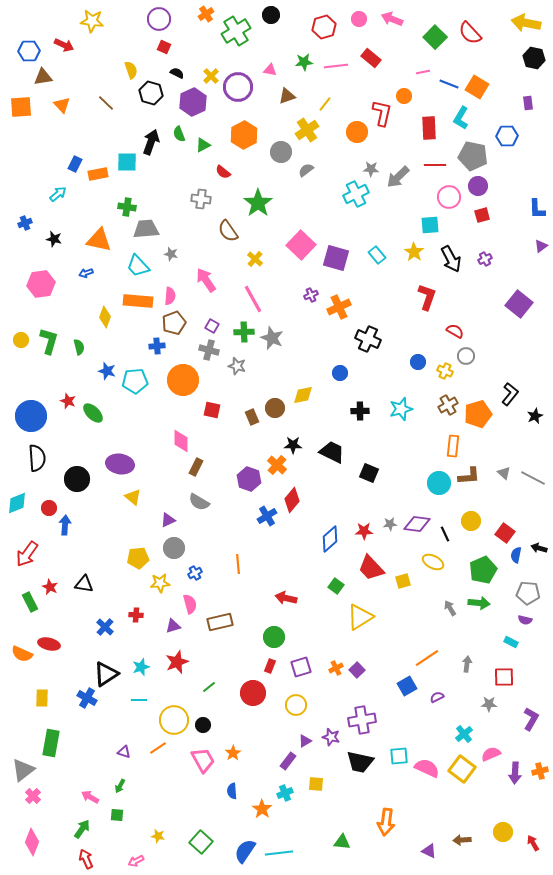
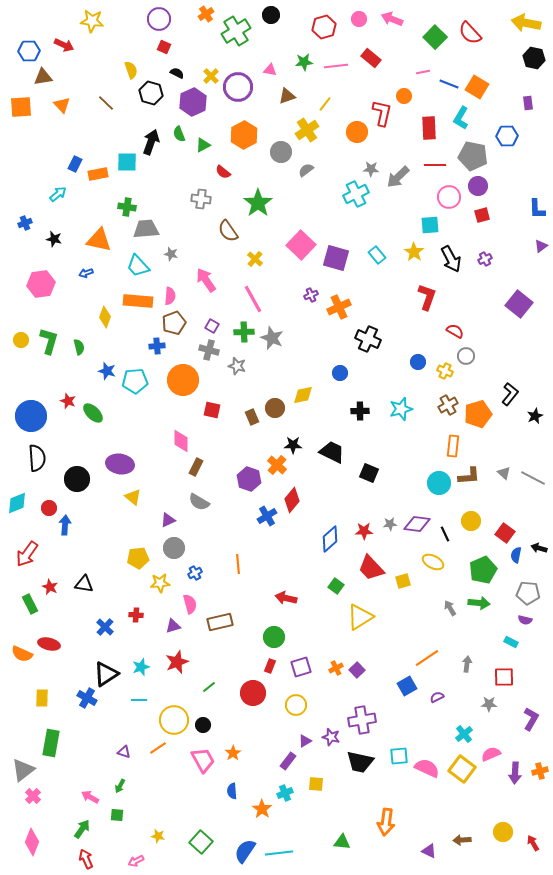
green rectangle at (30, 602): moved 2 px down
